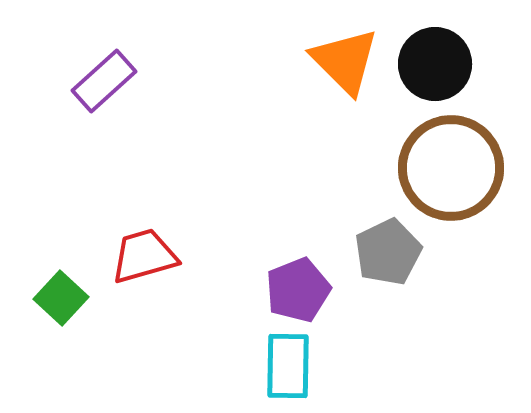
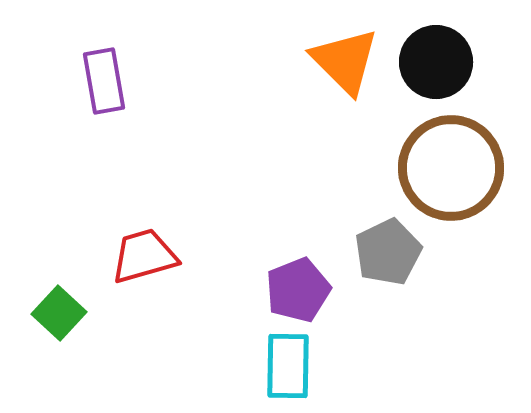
black circle: moved 1 px right, 2 px up
purple rectangle: rotated 58 degrees counterclockwise
green square: moved 2 px left, 15 px down
